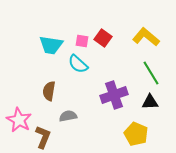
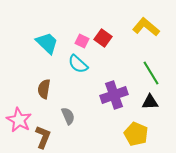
yellow L-shape: moved 10 px up
pink square: rotated 16 degrees clockwise
cyan trapezoid: moved 4 px left, 2 px up; rotated 145 degrees counterclockwise
brown semicircle: moved 5 px left, 2 px up
gray semicircle: rotated 78 degrees clockwise
